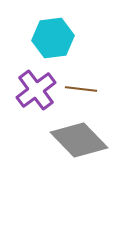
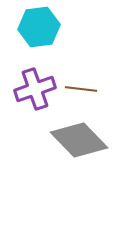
cyan hexagon: moved 14 px left, 11 px up
purple cross: moved 1 px left, 1 px up; rotated 18 degrees clockwise
